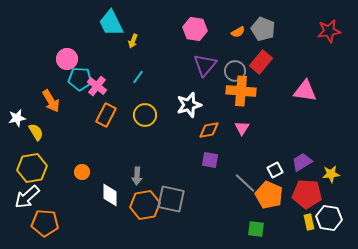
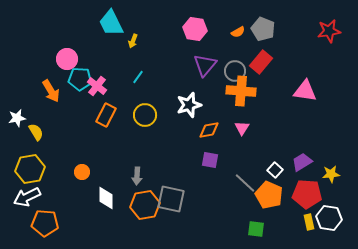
orange arrow at (51, 101): moved 10 px up
yellow hexagon at (32, 168): moved 2 px left, 1 px down
white square at (275, 170): rotated 21 degrees counterclockwise
white diamond at (110, 195): moved 4 px left, 3 px down
white arrow at (27, 197): rotated 16 degrees clockwise
